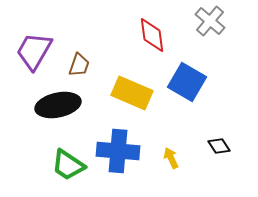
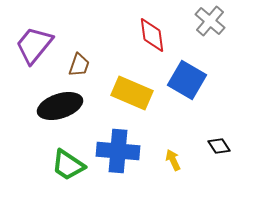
purple trapezoid: moved 6 px up; rotated 9 degrees clockwise
blue square: moved 2 px up
black ellipse: moved 2 px right, 1 px down; rotated 6 degrees counterclockwise
yellow arrow: moved 2 px right, 2 px down
